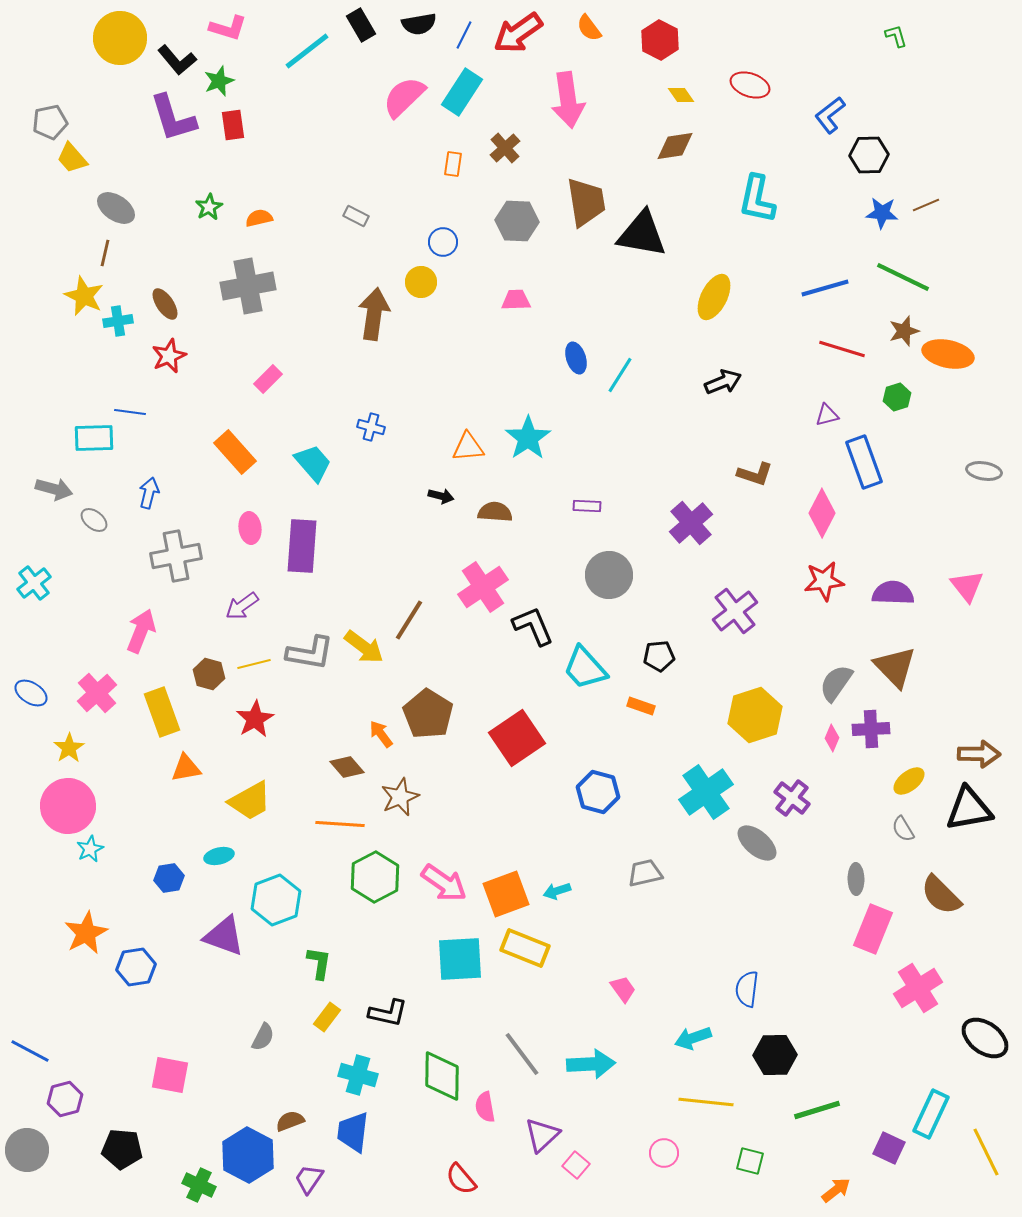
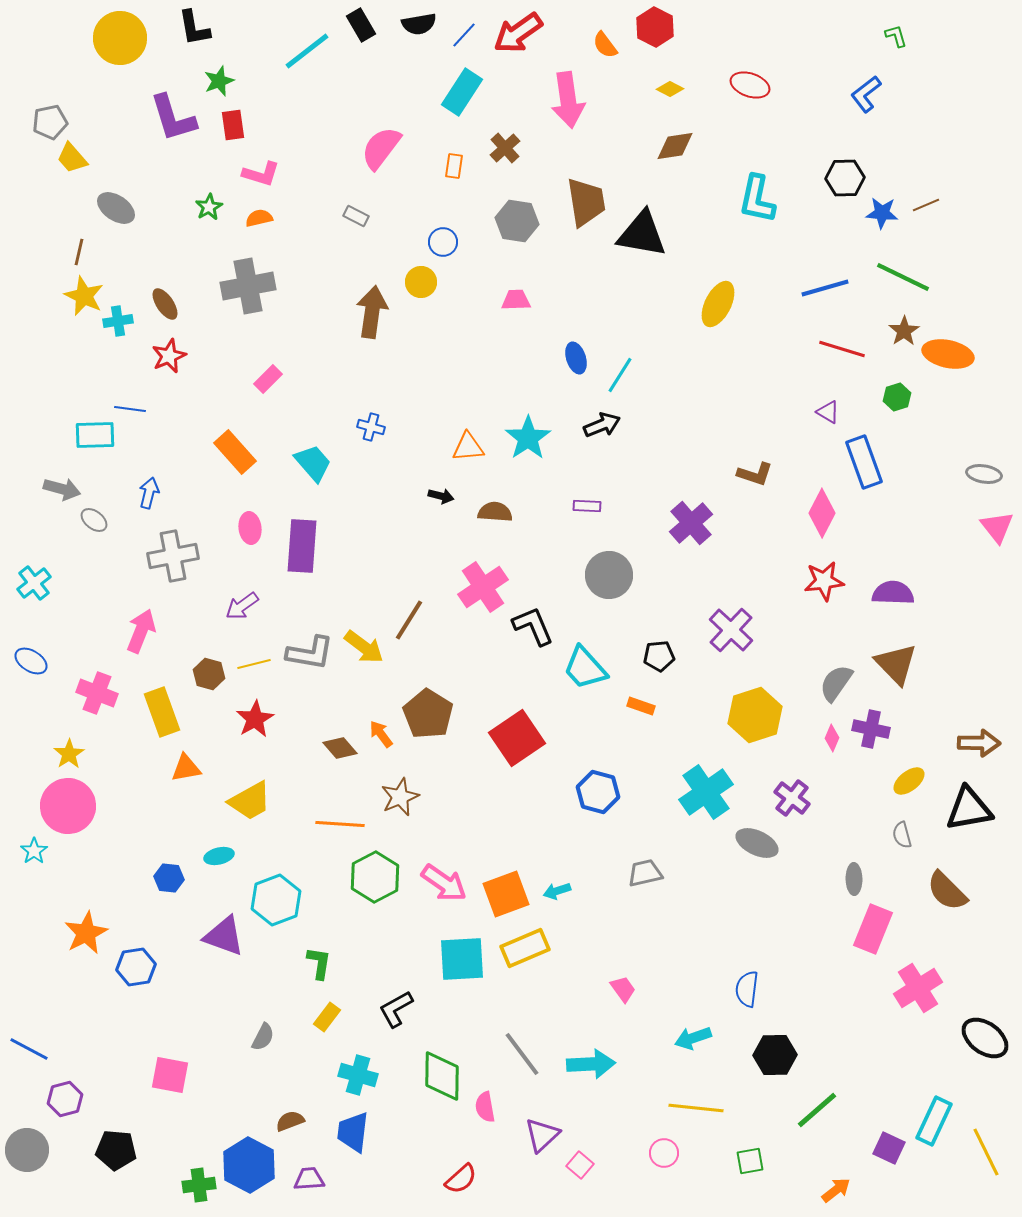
pink L-shape at (228, 28): moved 33 px right, 146 px down
orange semicircle at (589, 28): moved 16 px right, 17 px down
blue line at (464, 35): rotated 16 degrees clockwise
red hexagon at (660, 40): moved 5 px left, 13 px up
black L-shape at (177, 60): moved 17 px right, 32 px up; rotated 30 degrees clockwise
yellow diamond at (681, 95): moved 11 px left, 6 px up; rotated 28 degrees counterclockwise
pink semicircle at (404, 97): moved 23 px left, 51 px down; rotated 9 degrees counterclockwise
blue L-shape at (830, 115): moved 36 px right, 21 px up
black hexagon at (869, 155): moved 24 px left, 23 px down
orange rectangle at (453, 164): moved 1 px right, 2 px down
gray hexagon at (517, 221): rotated 6 degrees clockwise
brown line at (105, 253): moved 26 px left, 1 px up
yellow ellipse at (714, 297): moved 4 px right, 7 px down
brown arrow at (374, 314): moved 2 px left, 2 px up
brown star at (904, 331): rotated 16 degrees counterclockwise
black arrow at (723, 382): moved 121 px left, 43 px down
blue line at (130, 412): moved 3 px up
purple triangle at (827, 415): moved 1 px right, 3 px up; rotated 45 degrees clockwise
cyan rectangle at (94, 438): moved 1 px right, 3 px up
gray ellipse at (984, 471): moved 3 px down
gray arrow at (54, 489): moved 8 px right
gray cross at (176, 556): moved 3 px left
pink triangle at (967, 586): moved 30 px right, 59 px up
purple cross at (735, 611): moved 4 px left, 19 px down; rotated 9 degrees counterclockwise
brown triangle at (895, 667): moved 1 px right, 3 px up
blue ellipse at (31, 693): moved 32 px up
pink cross at (97, 693): rotated 27 degrees counterclockwise
purple cross at (871, 729): rotated 15 degrees clockwise
yellow star at (69, 748): moved 6 px down
brown arrow at (979, 754): moved 11 px up
brown diamond at (347, 767): moved 7 px left, 19 px up
gray semicircle at (903, 829): moved 1 px left, 6 px down; rotated 16 degrees clockwise
gray ellipse at (757, 843): rotated 15 degrees counterclockwise
cyan star at (90, 849): moved 56 px left, 2 px down; rotated 8 degrees counterclockwise
blue hexagon at (169, 878): rotated 16 degrees clockwise
gray ellipse at (856, 879): moved 2 px left
brown semicircle at (941, 895): moved 6 px right, 4 px up
yellow rectangle at (525, 948): rotated 45 degrees counterclockwise
cyan square at (460, 959): moved 2 px right
black L-shape at (388, 1013): moved 8 px right, 4 px up; rotated 138 degrees clockwise
blue line at (30, 1051): moved 1 px left, 2 px up
yellow line at (706, 1102): moved 10 px left, 6 px down
green line at (817, 1110): rotated 24 degrees counterclockwise
cyan rectangle at (931, 1114): moved 3 px right, 7 px down
black pentagon at (122, 1149): moved 6 px left, 1 px down
blue hexagon at (248, 1155): moved 1 px right, 10 px down
green square at (750, 1161): rotated 24 degrees counterclockwise
pink square at (576, 1165): moved 4 px right
purple trapezoid at (309, 1179): rotated 52 degrees clockwise
red semicircle at (461, 1179): rotated 92 degrees counterclockwise
green cross at (199, 1185): rotated 32 degrees counterclockwise
